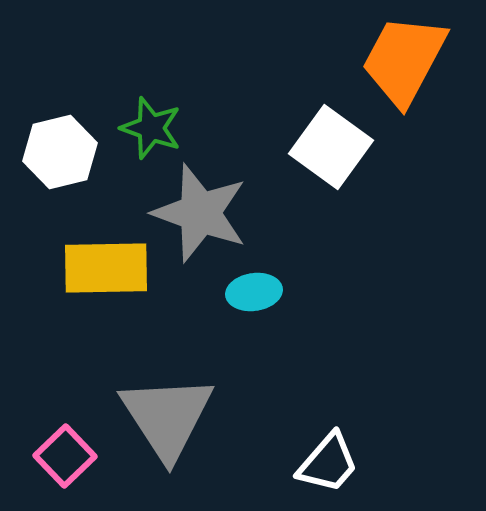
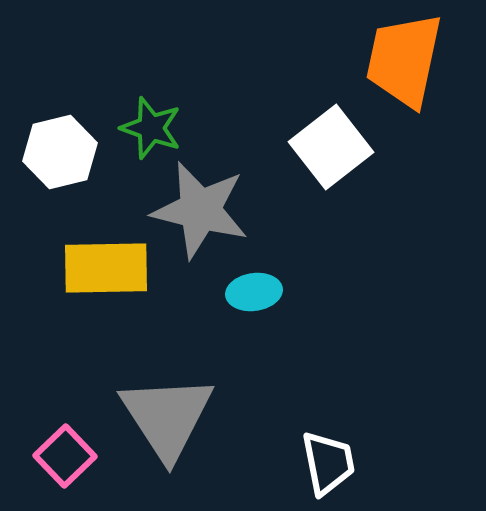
orange trapezoid: rotated 16 degrees counterclockwise
white square: rotated 16 degrees clockwise
gray star: moved 3 px up; rotated 6 degrees counterclockwise
white trapezoid: rotated 52 degrees counterclockwise
